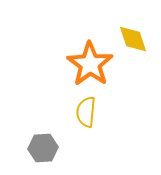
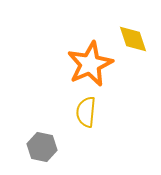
orange star: rotated 12 degrees clockwise
gray hexagon: moved 1 px left, 1 px up; rotated 16 degrees clockwise
